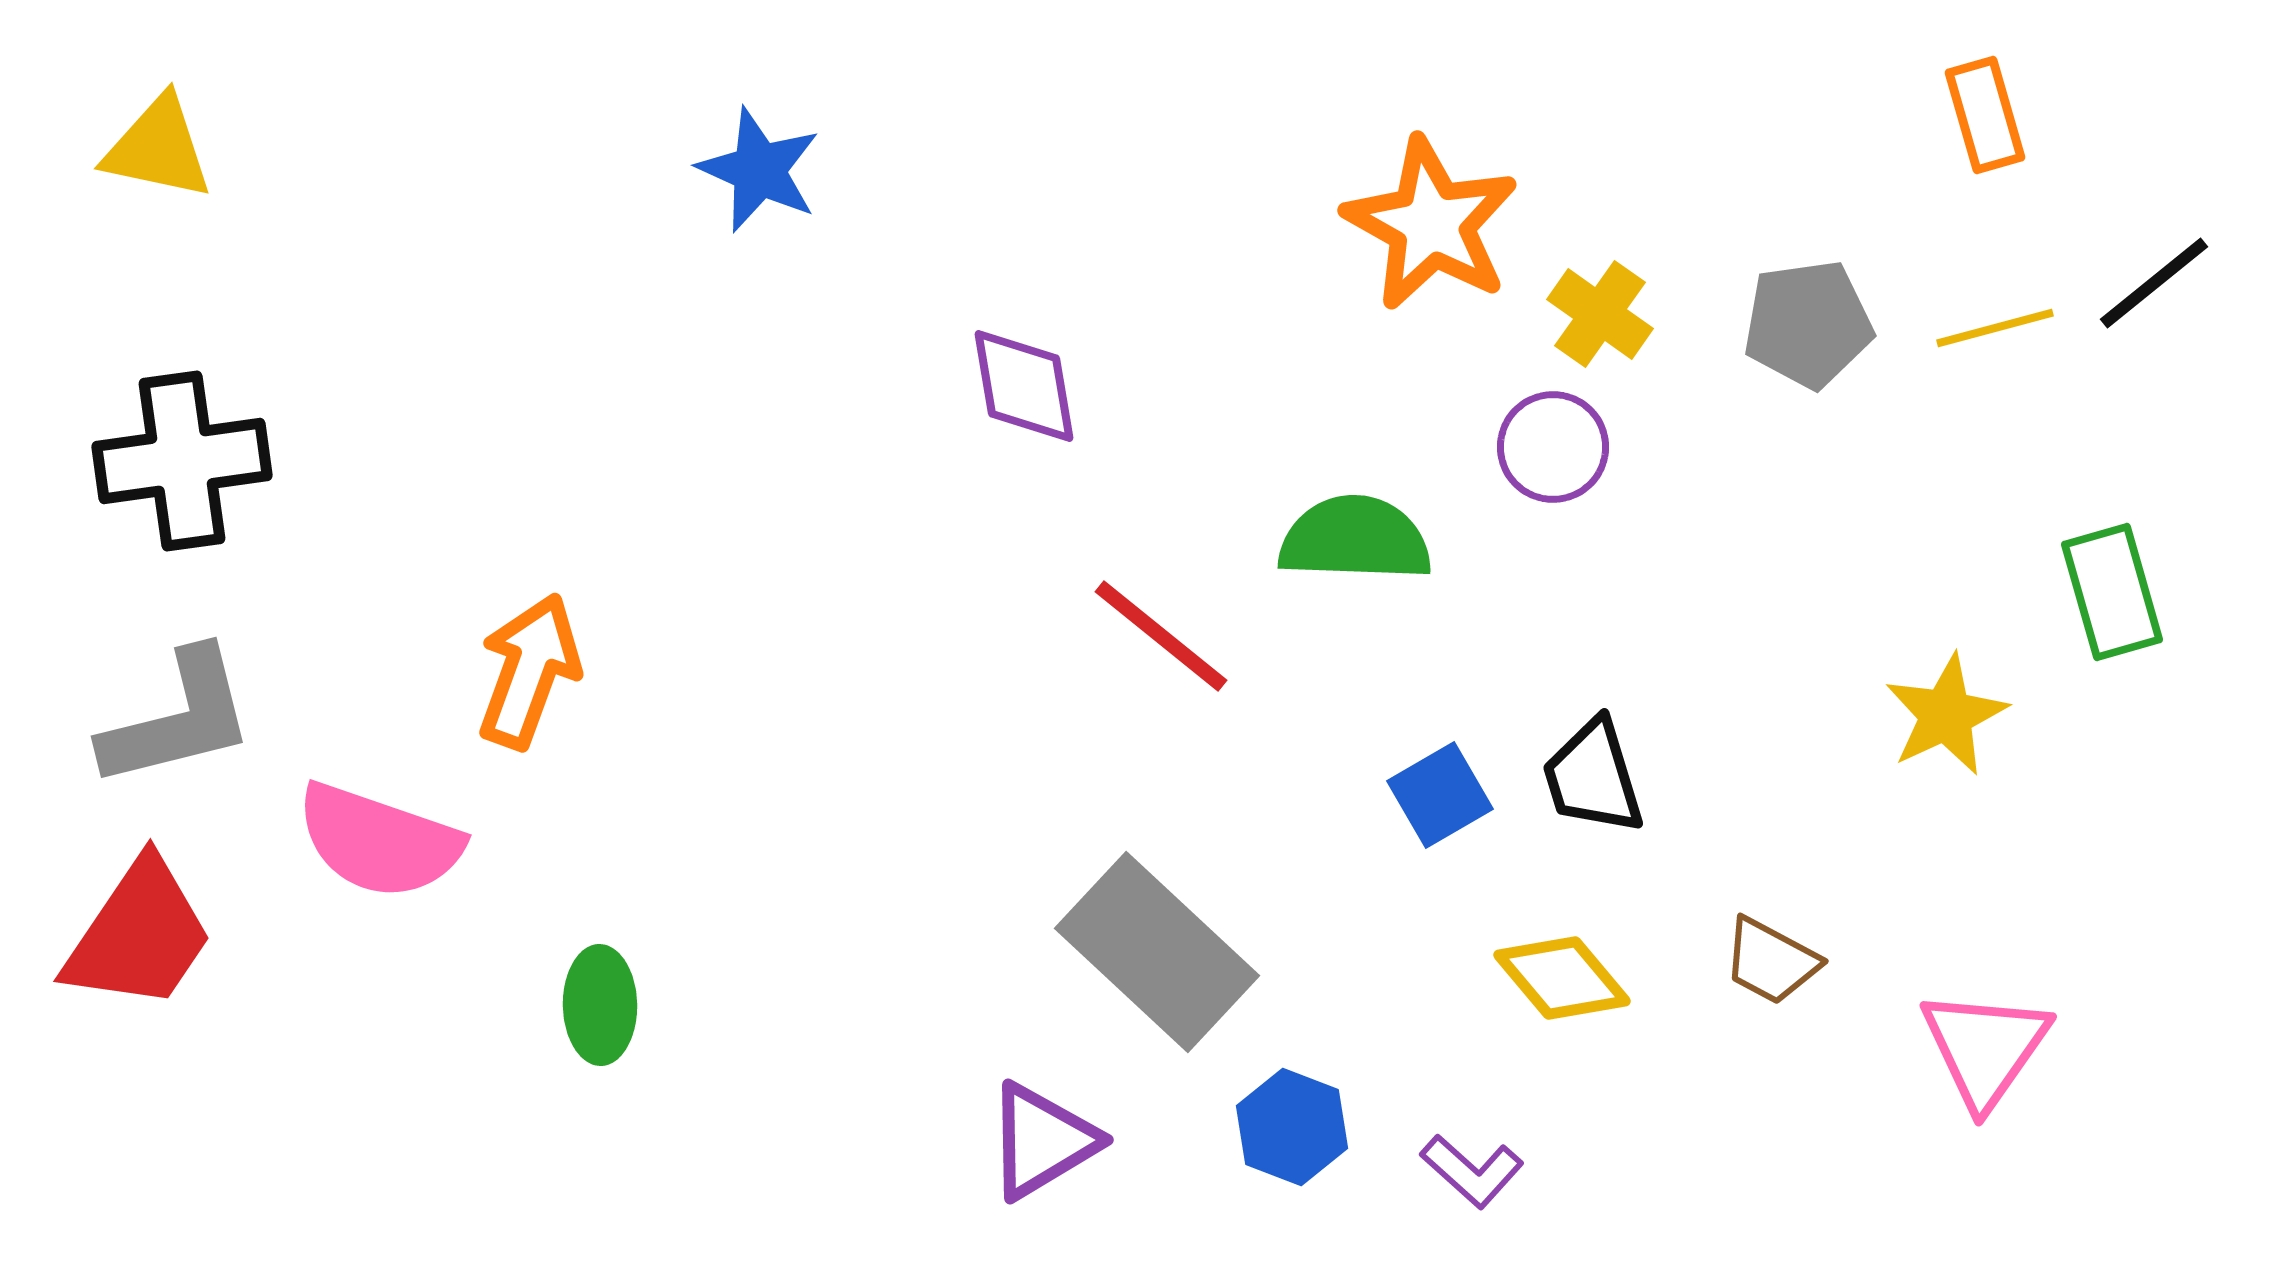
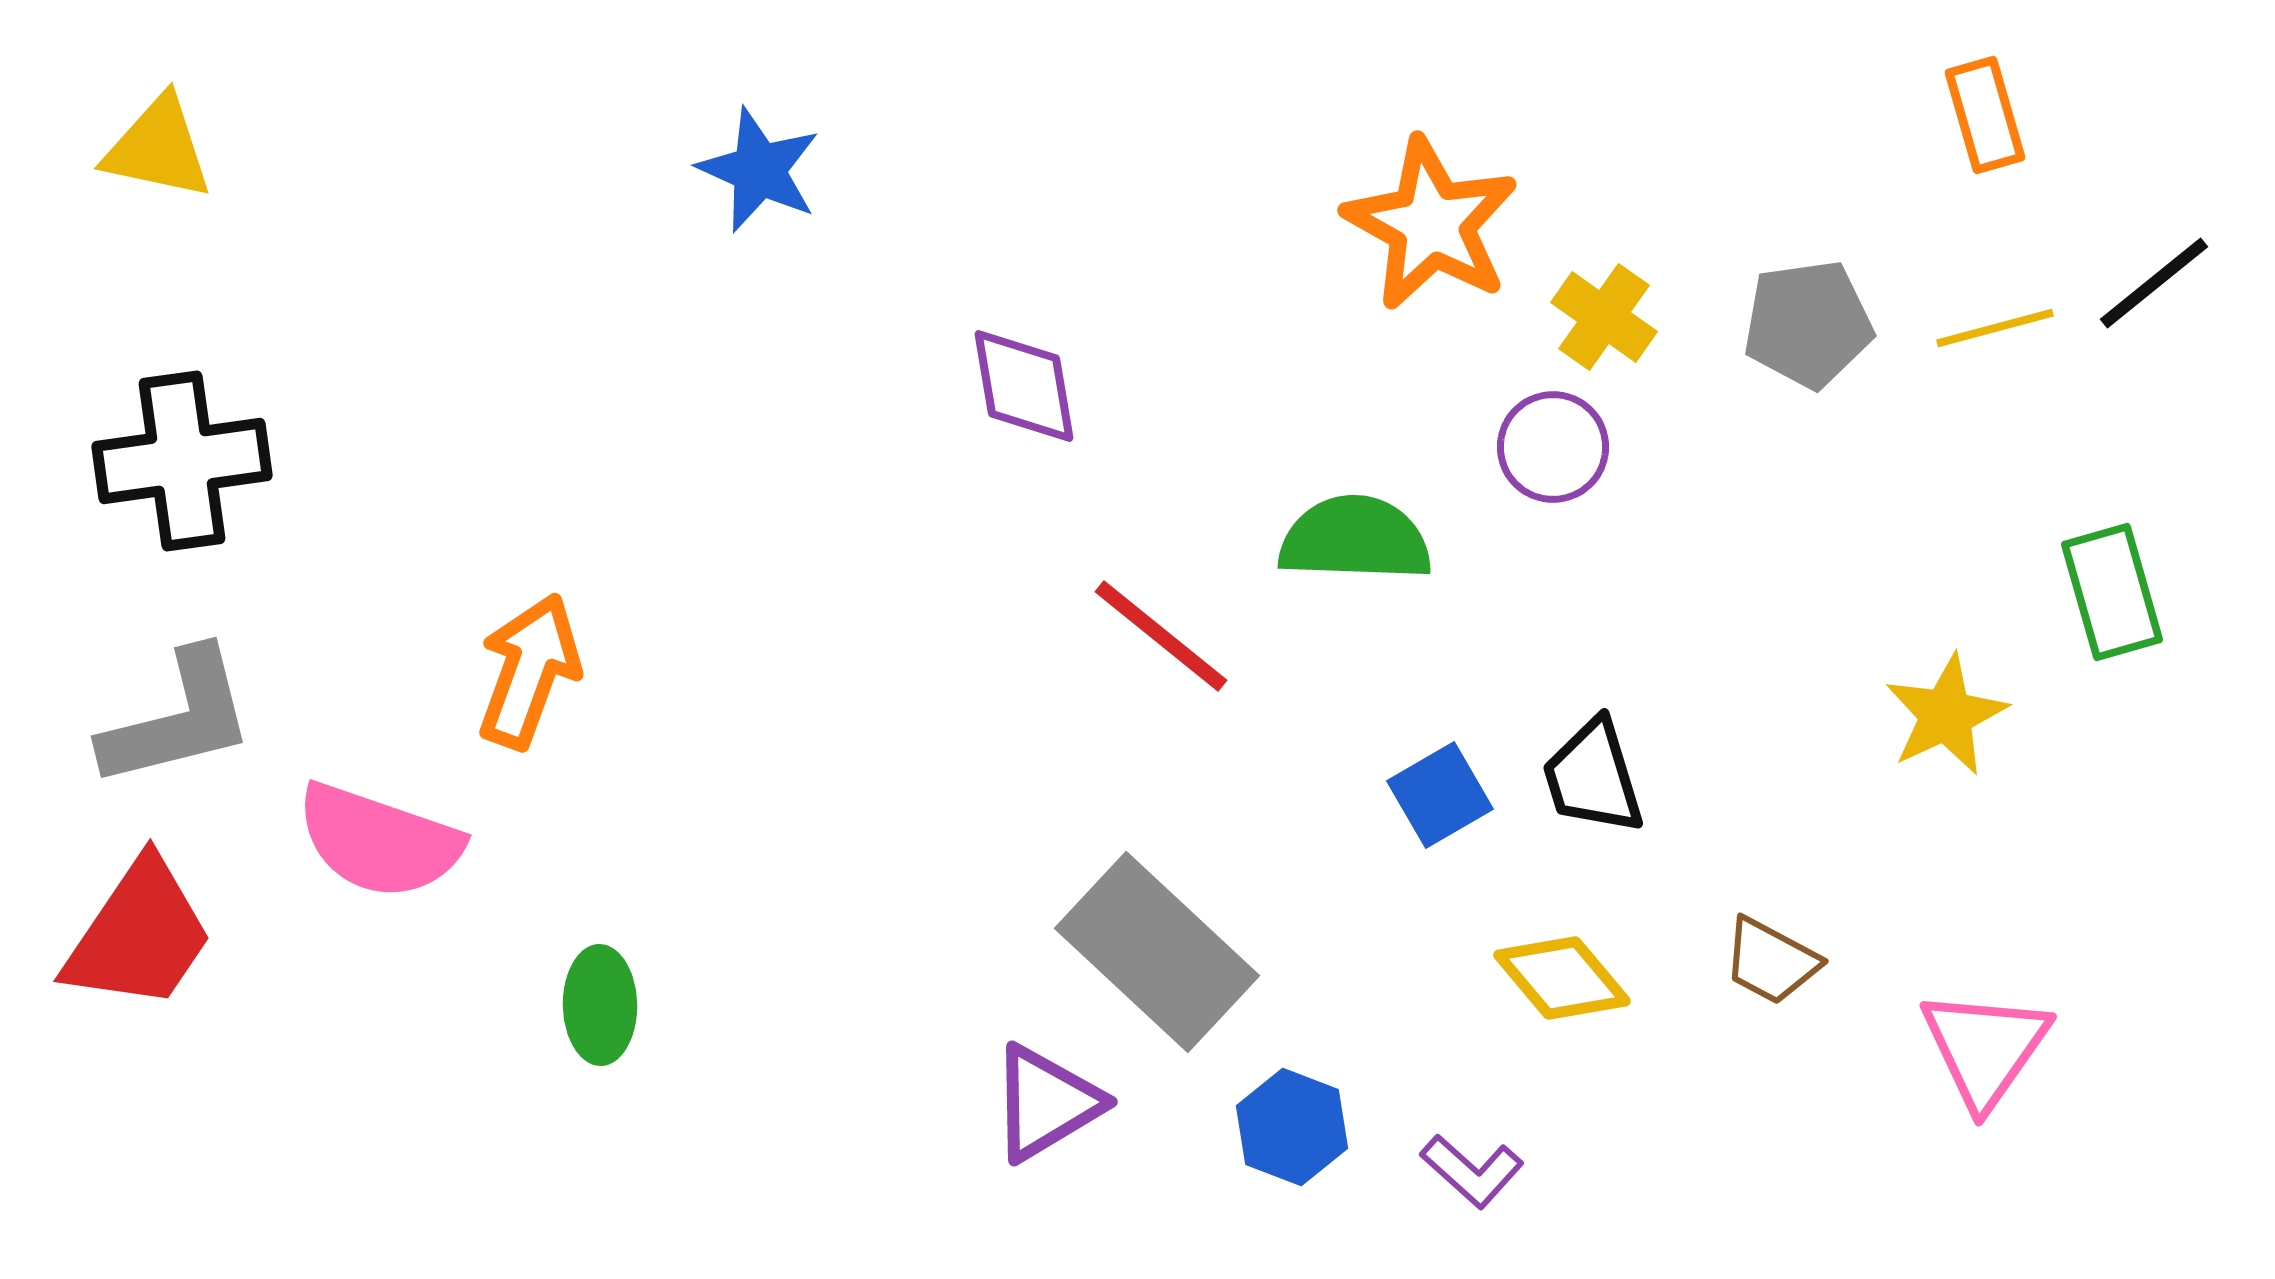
yellow cross: moved 4 px right, 3 px down
purple triangle: moved 4 px right, 38 px up
